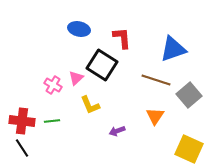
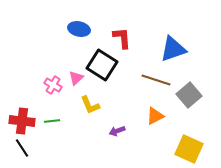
orange triangle: rotated 30 degrees clockwise
